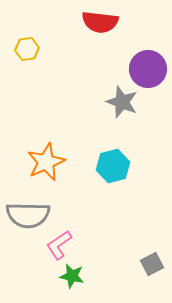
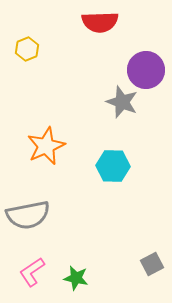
red semicircle: rotated 9 degrees counterclockwise
yellow hexagon: rotated 15 degrees counterclockwise
purple circle: moved 2 px left, 1 px down
orange star: moved 16 px up
cyan hexagon: rotated 16 degrees clockwise
gray semicircle: rotated 12 degrees counterclockwise
pink L-shape: moved 27 px left, 27 px down
green star: moved 4 px right, 2 px down
